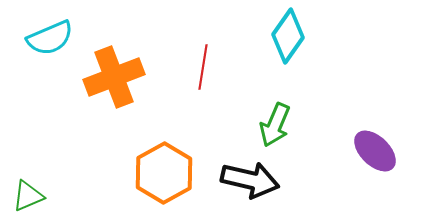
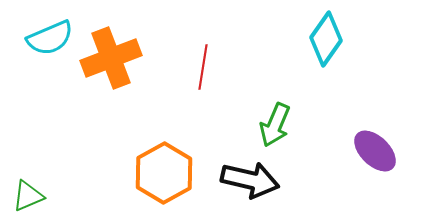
cyan diamond: moved 38 px right, 3 px down
orange cross: moved 3 px left, 19 px up
